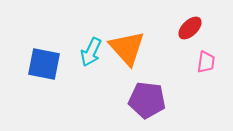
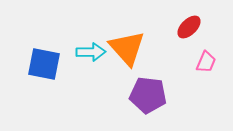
red ellipse: moved 1 px left, 1 px up
cyan arrow: rotated 116 degrees counterclockwise
pink trapezoid: rotated 15 degrees clockwise
purple pentagon: moved 1 px right, 5 px up
